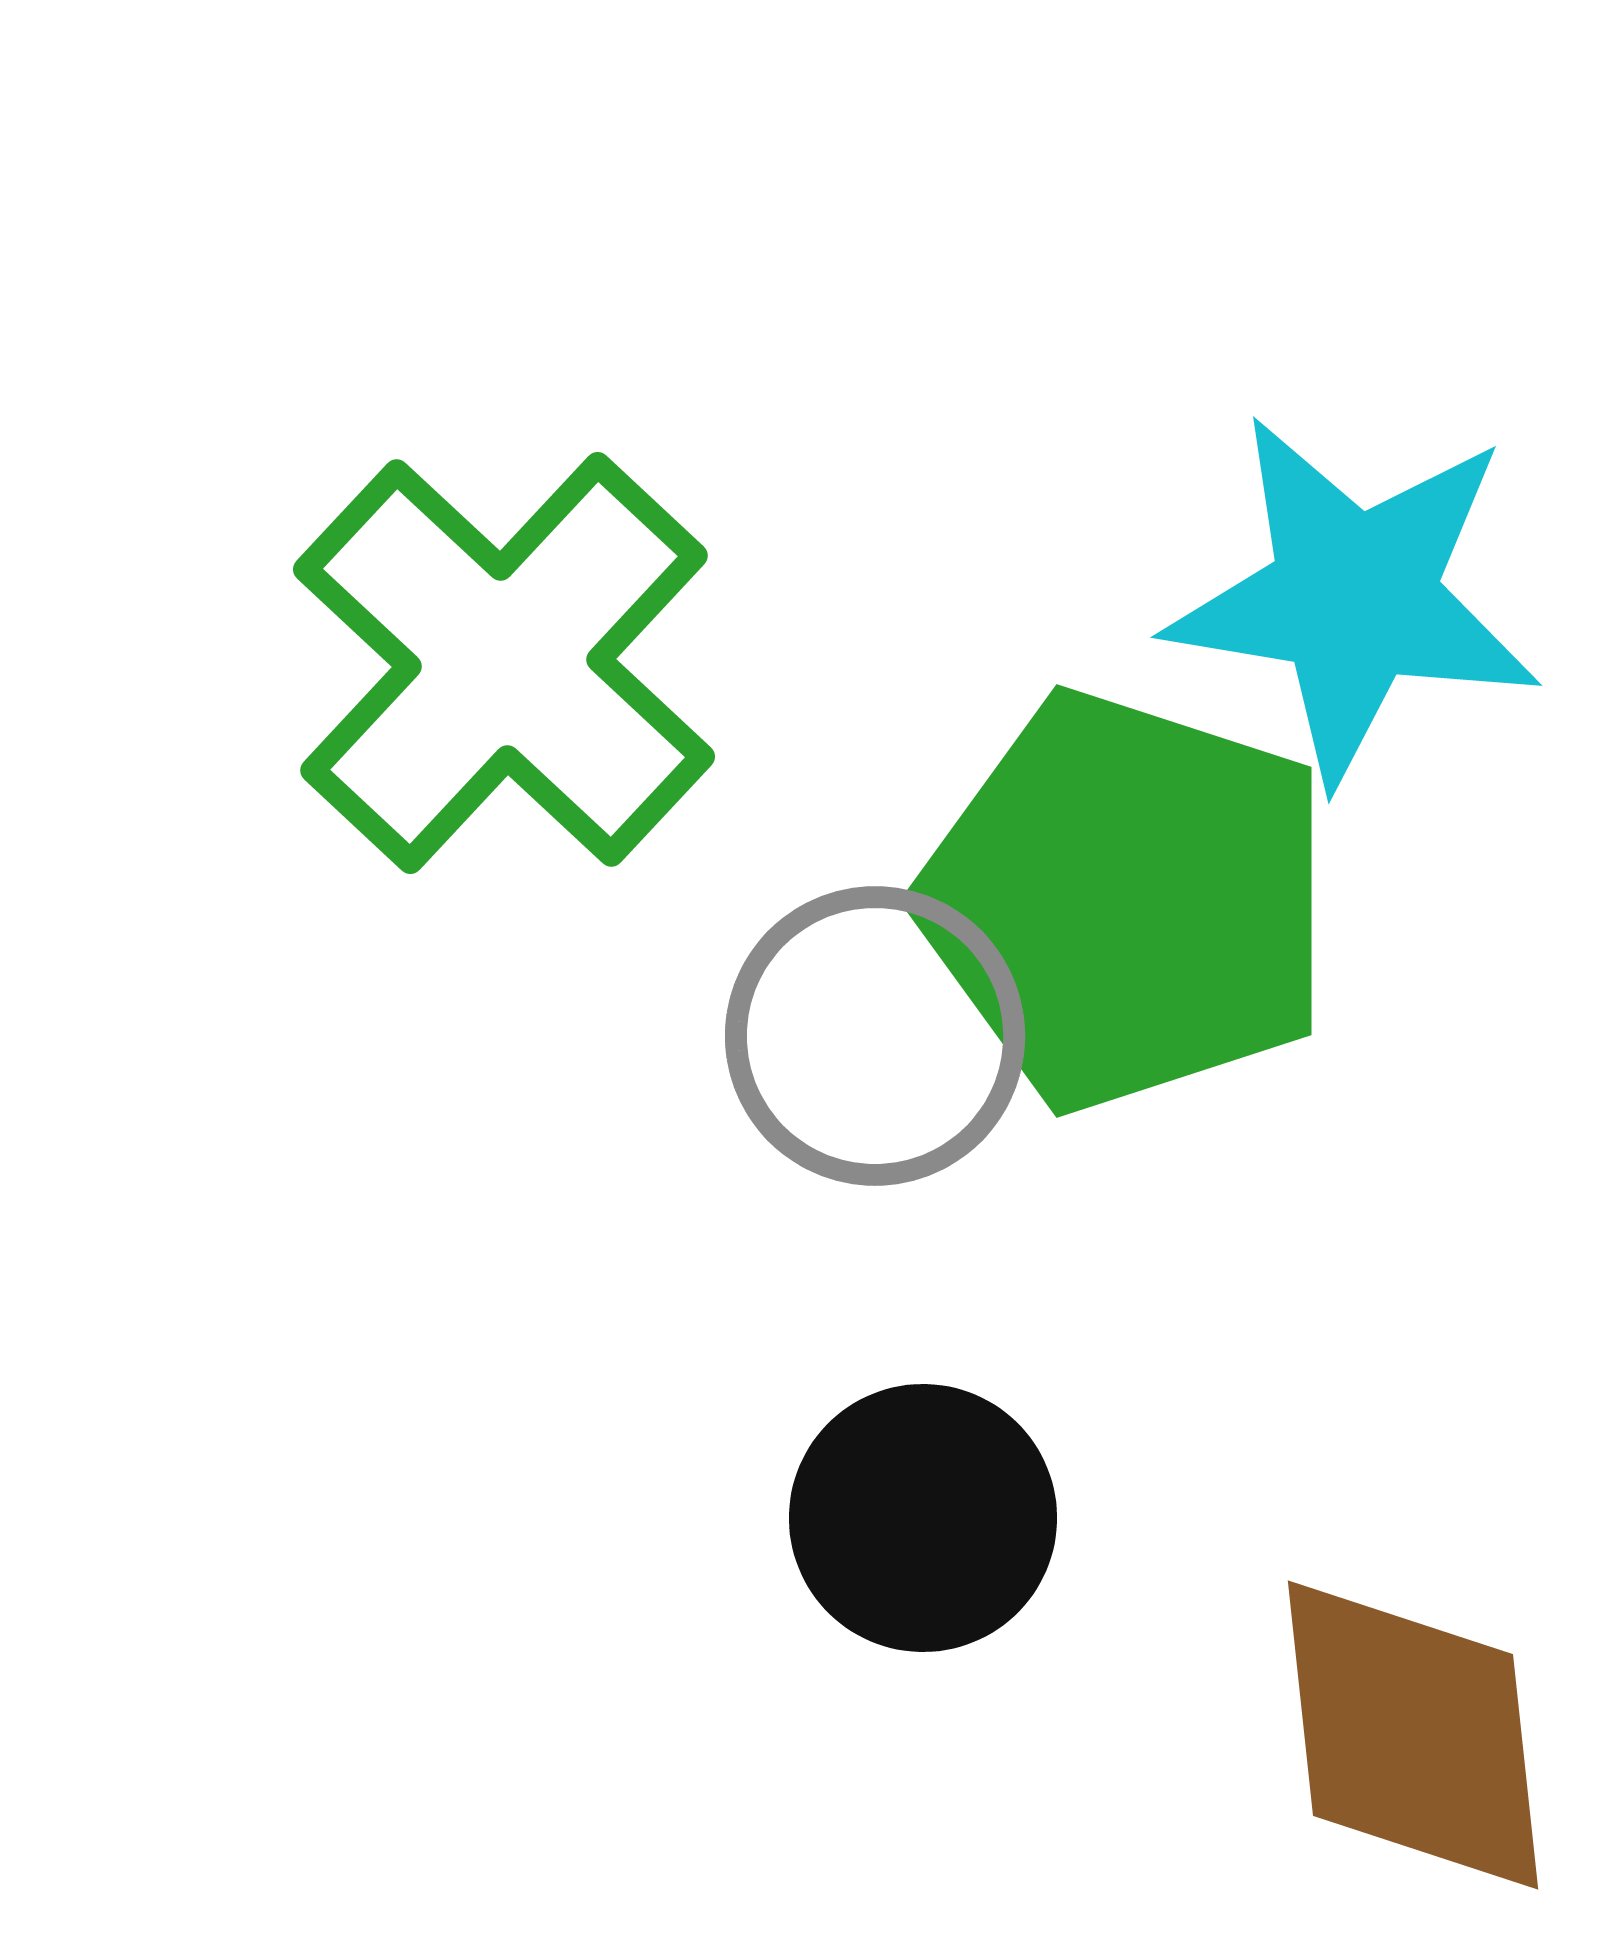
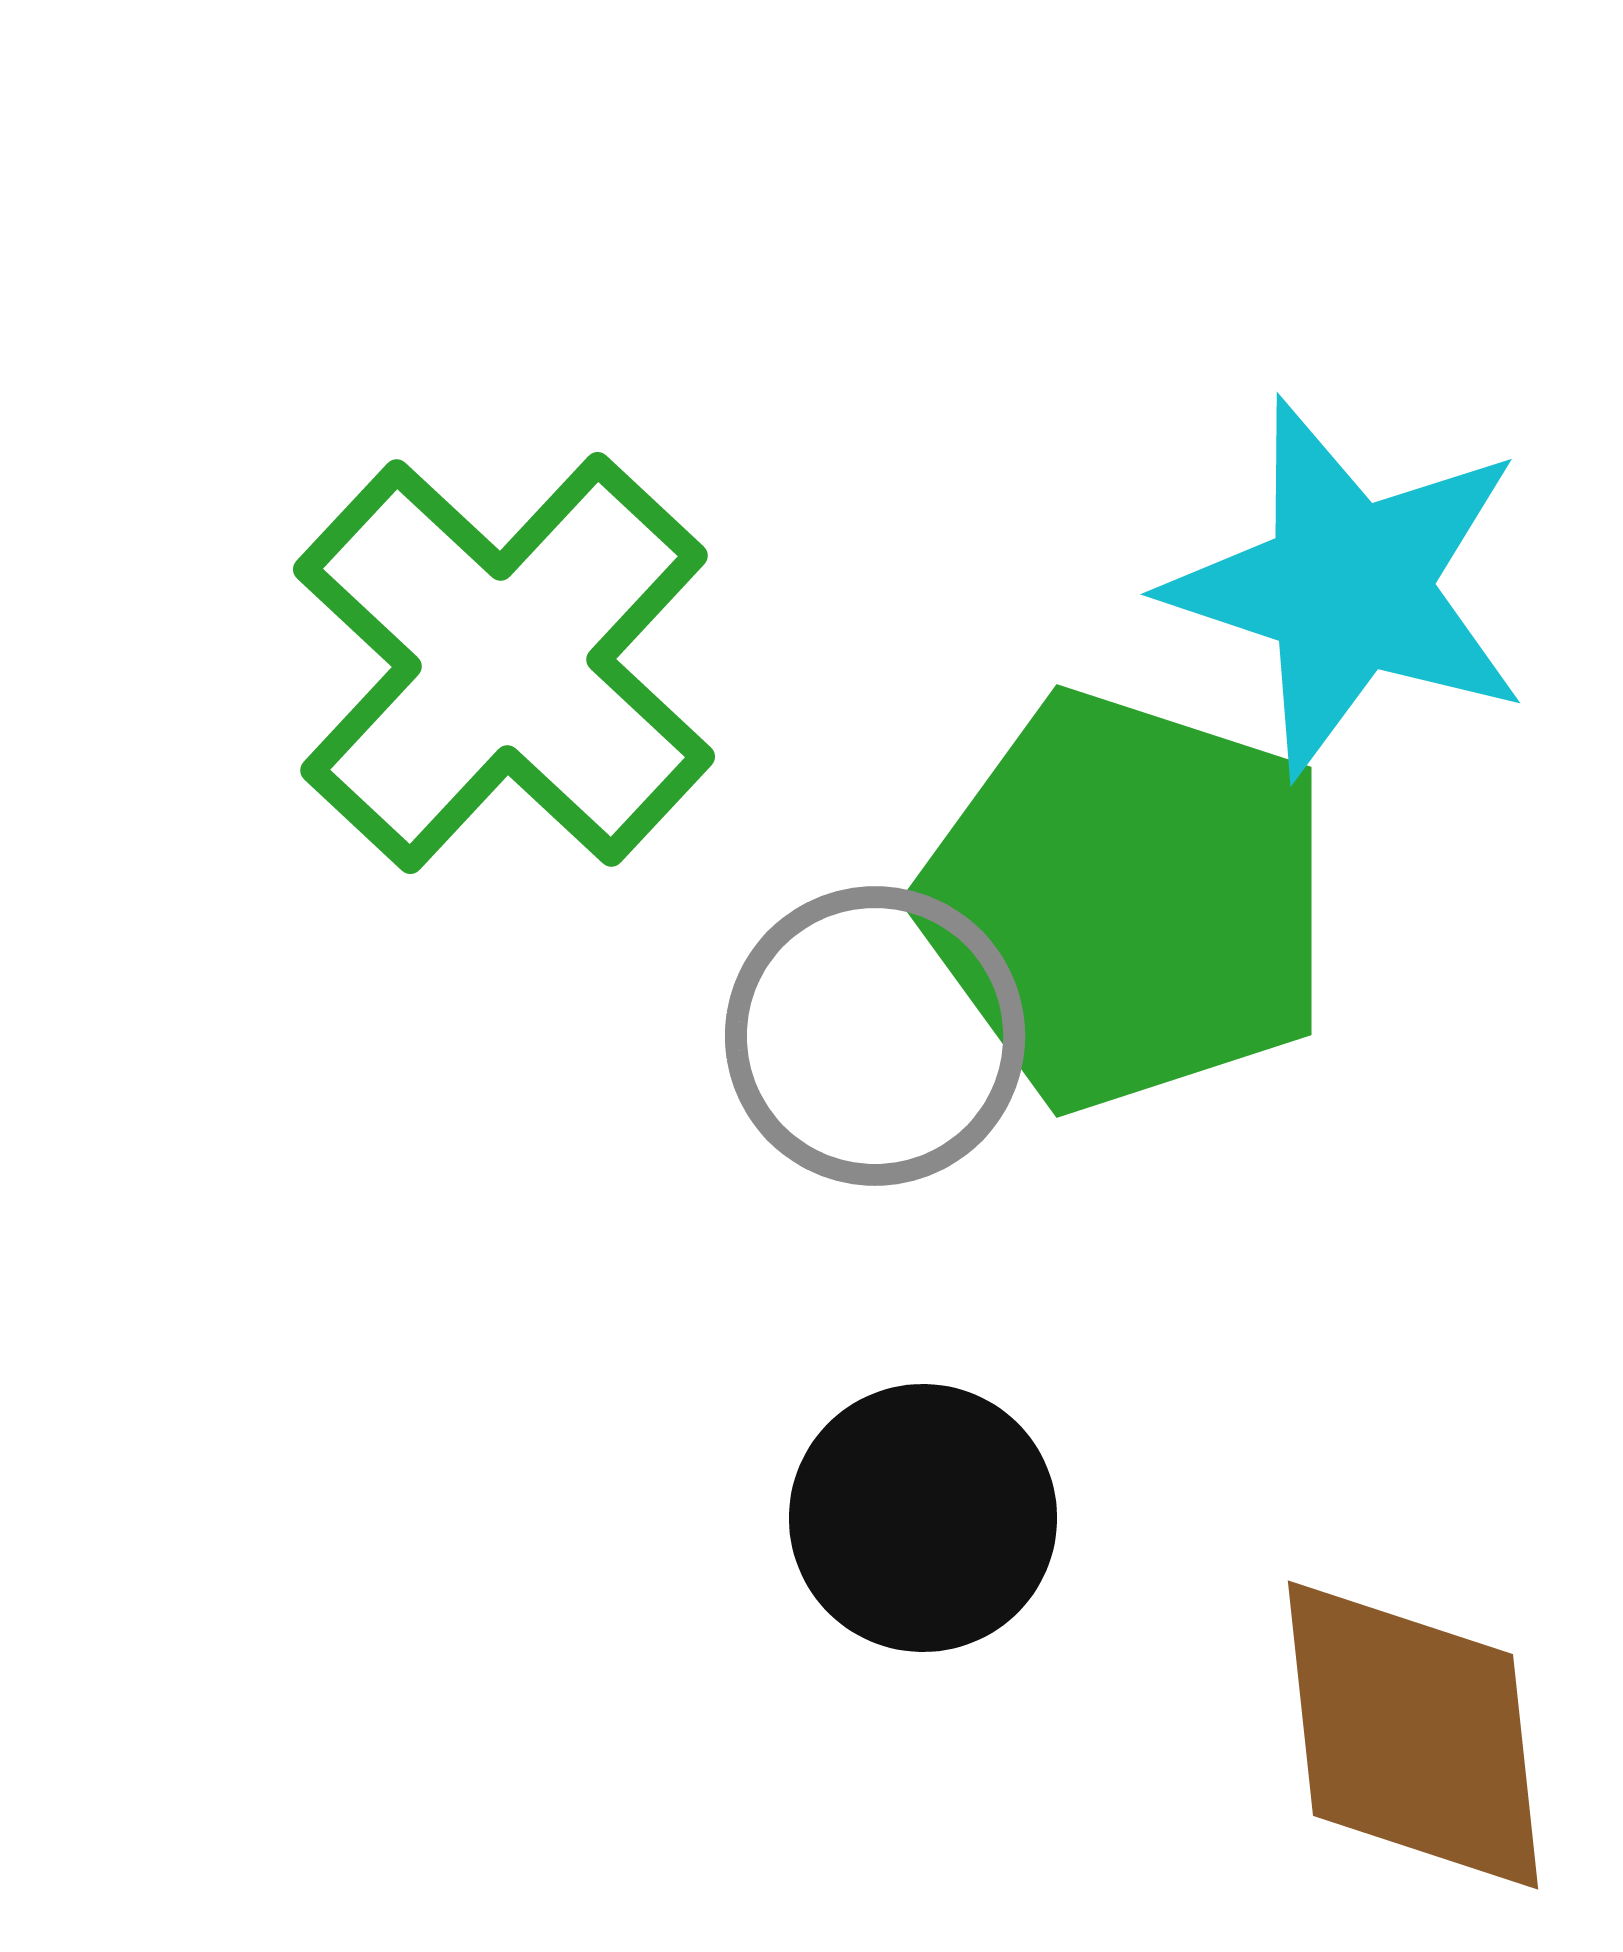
cyan star: moved 6 px left, 11 px up; rotated 9 degrees clockwise
